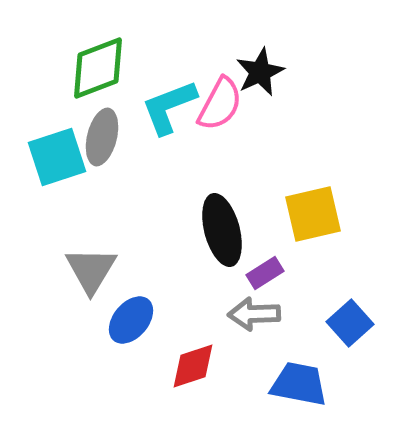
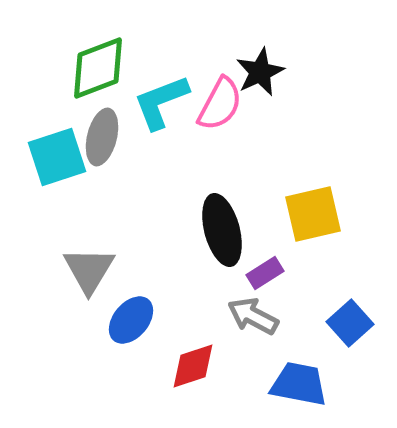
cyan L-shape: moved 8 px left, 5 px up
gray triangle: moved 2 px left
gray arrow: moved 1 px left, 2 px down; rotated 30 degrees clockwise
